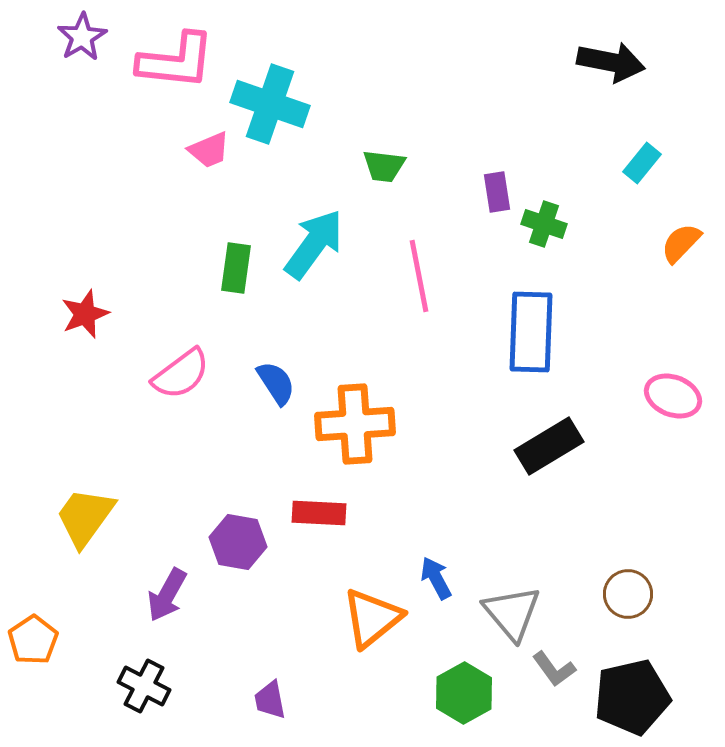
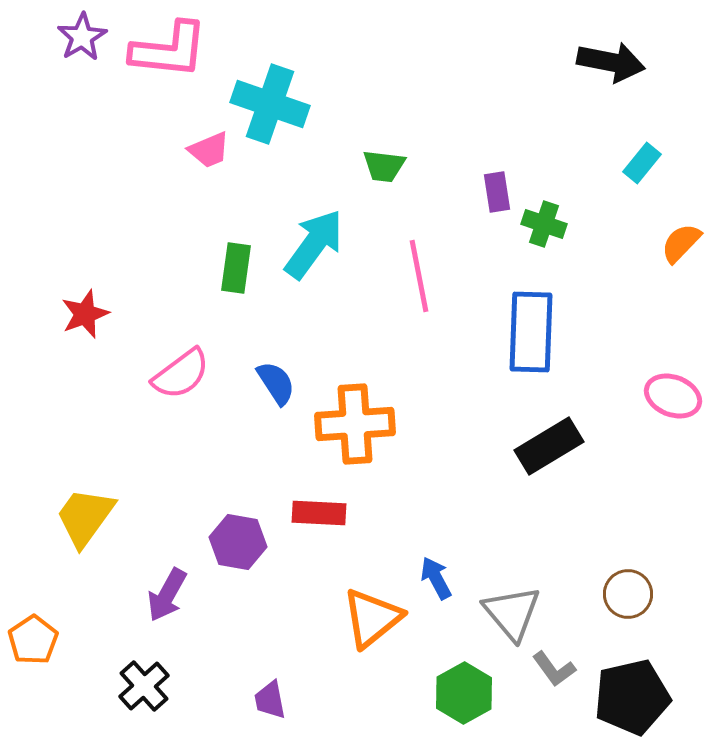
pink L-shape: moved 7 px left, 11 px up
black cross: rotated 21 degrees clockwise
